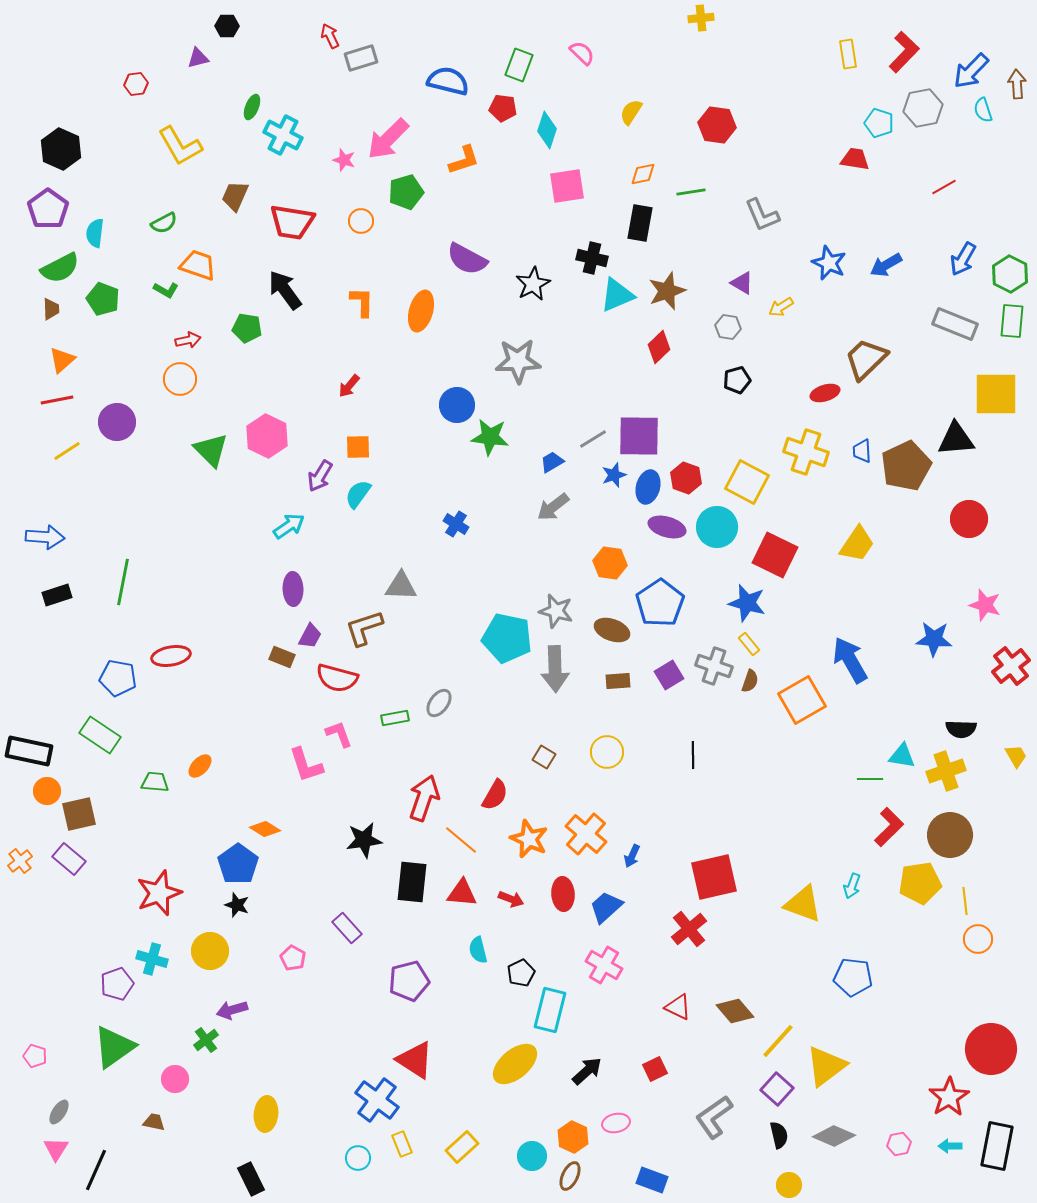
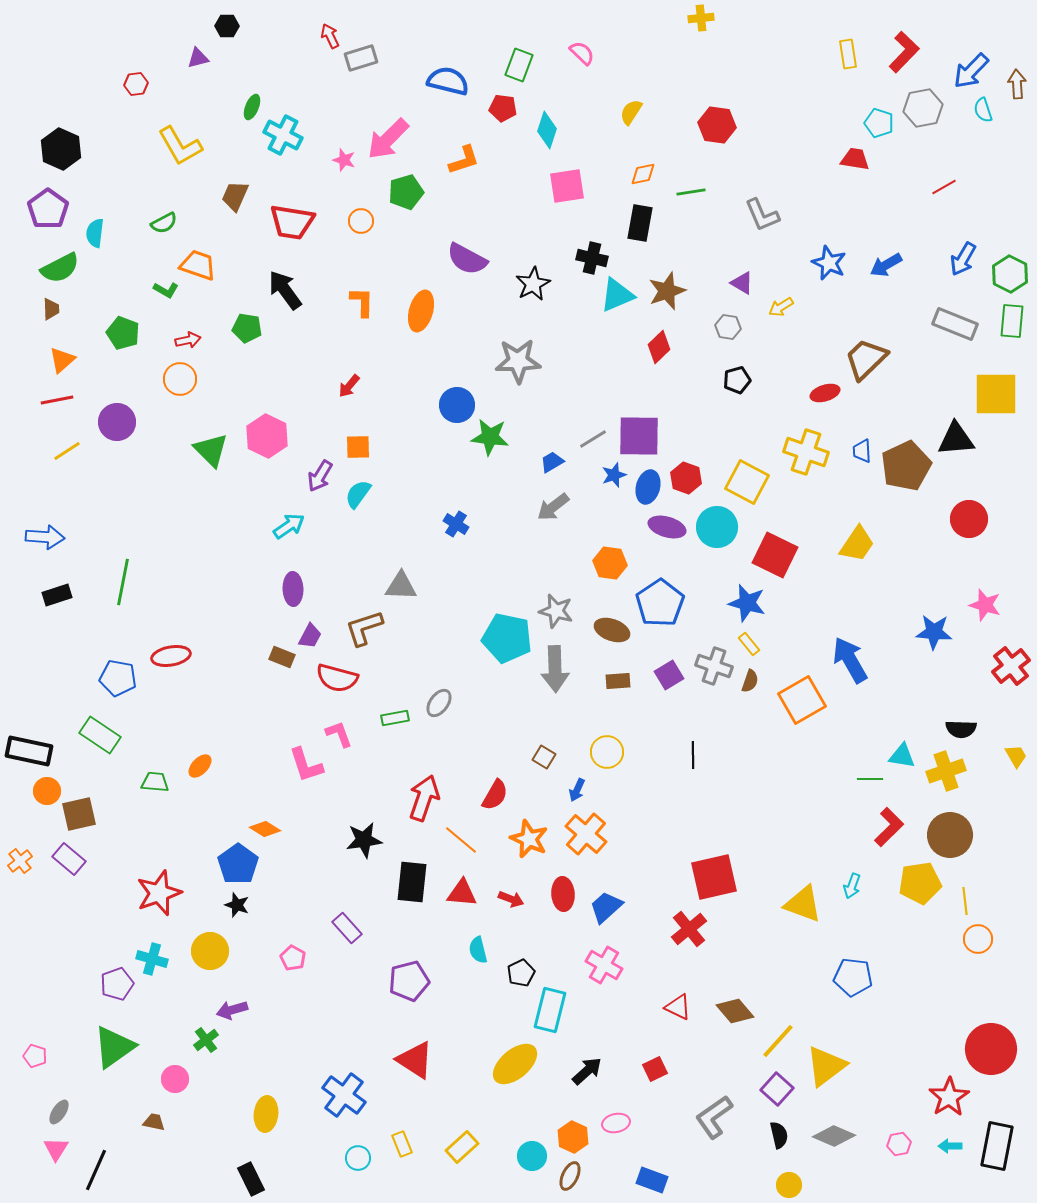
green pentagon at (103, 299): moved 20 px right, 34 px down
blue star at (934, 639): moved 7 px up
blue arrow at (632, 856): moved 55 px left, 66 px up
blue cross at (377, 1100): moved 33 px left, 5 px up
